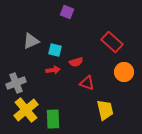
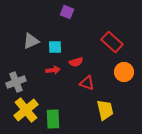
cyan square: moved 3 px up; rotated 16 degrees counterclockwise
gray cross: moved 1 px up
